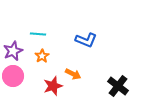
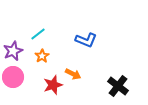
cyan line: rotated 42 degrees counterclockwise
pink circle: moved 1 px down
red star: moved 1 px up
